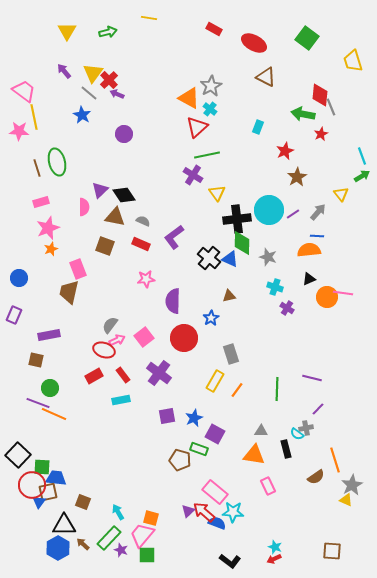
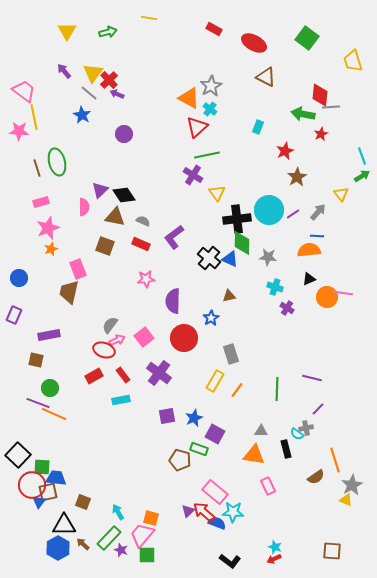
gray line at (331, 107): rotated 72 degrees counterclockwise
gray star at (268, 257): rotated 12 degrees counterclockwise
